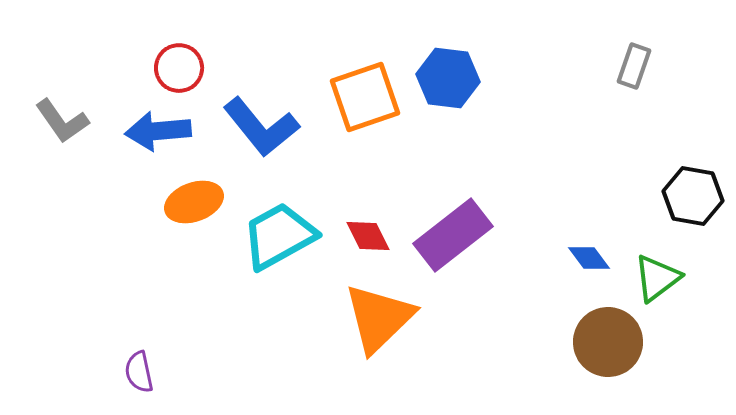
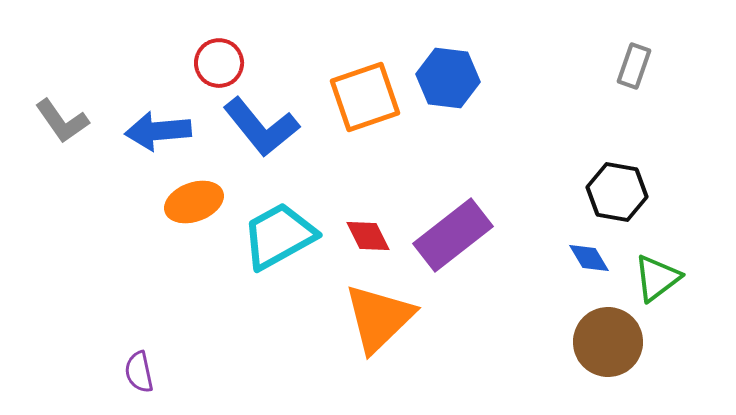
red circle: moved 40 px right, 5 px up
black hexagon: moved 76 px left, 4 px up
blue diamond: rotated 6 degrees clockwise
